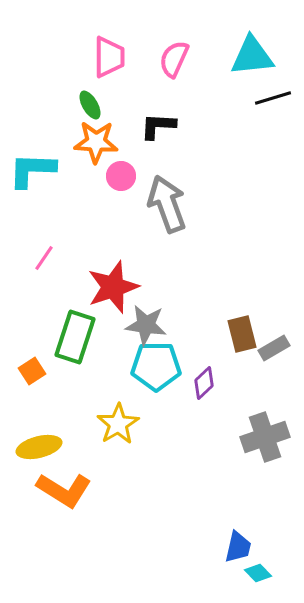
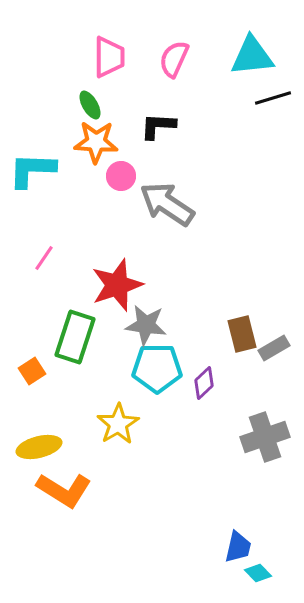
gray arrow: rotated 36 degrees counterclockwise
red star: moved 4 px right, 2 px up
cyan pentagon: moved 1 px right, 2 px down
